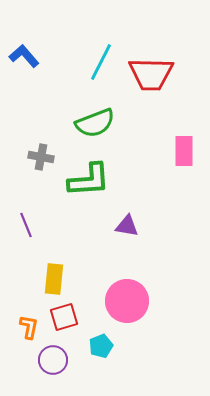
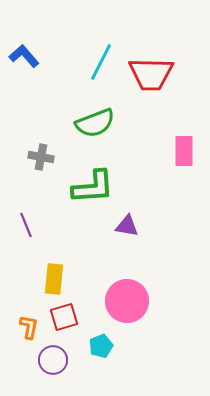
green L-shape: moved 4 px right, 7 px down
